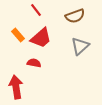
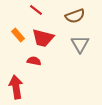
red line: rotated 16 degrees counterclockwise
red trapezoid: moved 2 px right; rotated 55 degrees clockwise
gray triangle: moved 2 px up; rotated 18 degrees counterclockwise
red semicircle: moved 2 px up
